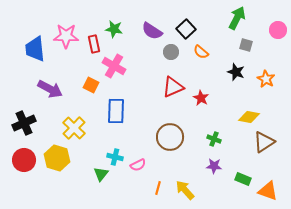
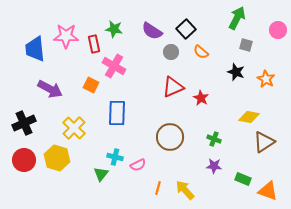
blue rectangle: moved 1 px right, 2 px down
